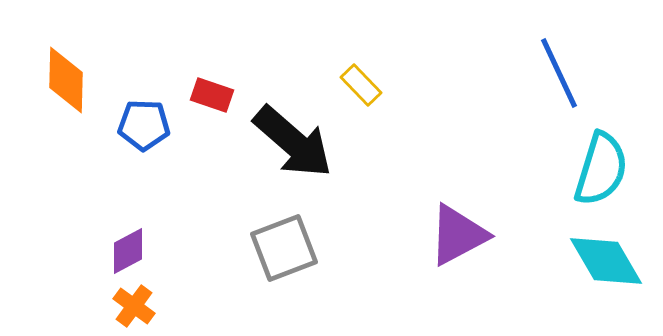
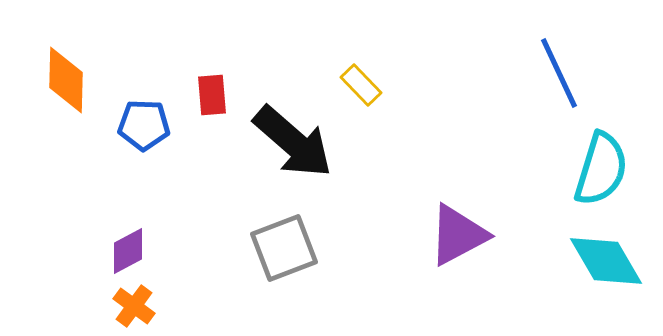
red rectangle: rotated 66 degrees clockwise
